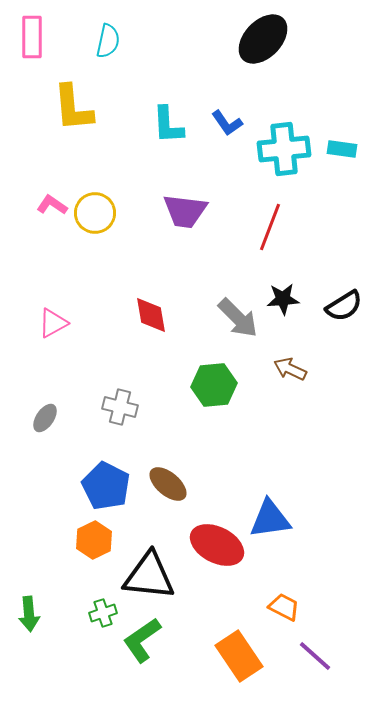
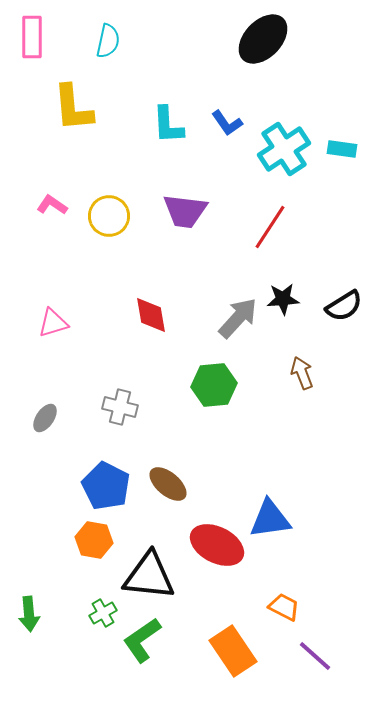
cyan cross: rotated 27 degrees counterclockwise
yellow circle: moved 14 px right, 3 px down
red line: rotated 12 degrees clockwise
gray arrow: rotated 93 degrees counterclockwise
pink triangle: rotated 12 degrees clockwise
brown arrow: moved 12 px right, 4 px down; rotated 44 degrees clockwise
orange hexagon: rotated 24 degrees counterclockwise
green cross: rotated 12 degrees counterclockwise
orange rectangle: moved 6 px left, 5 px up
